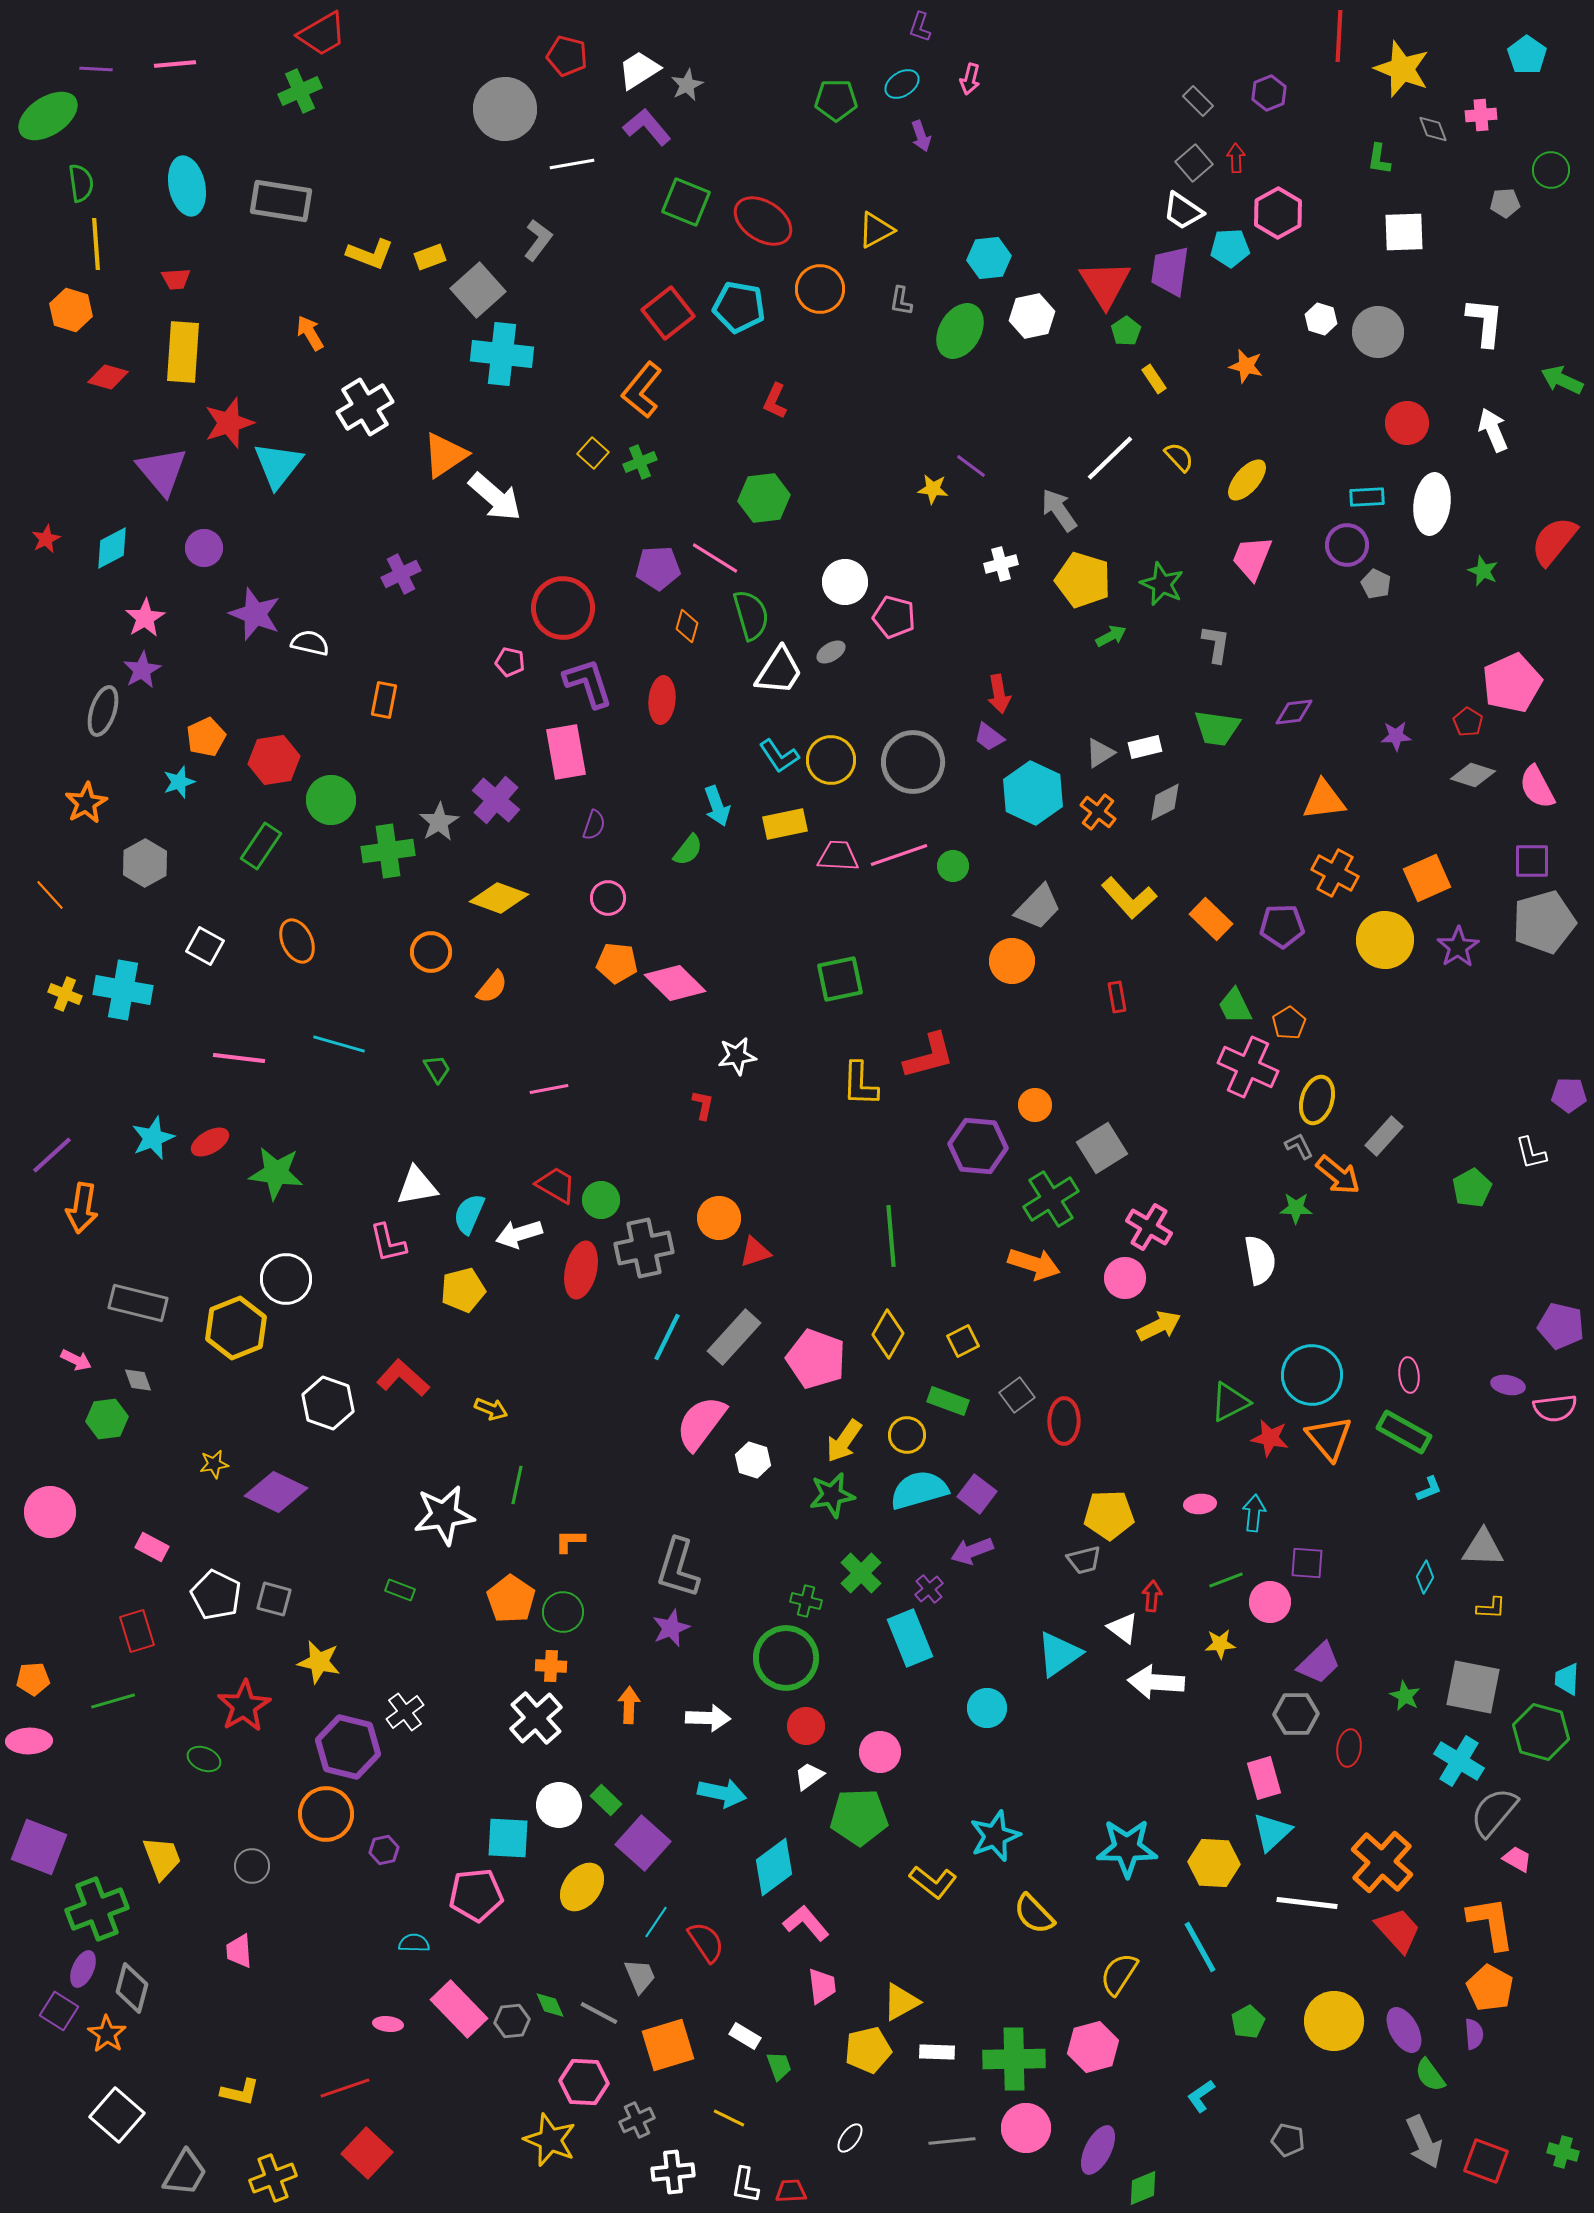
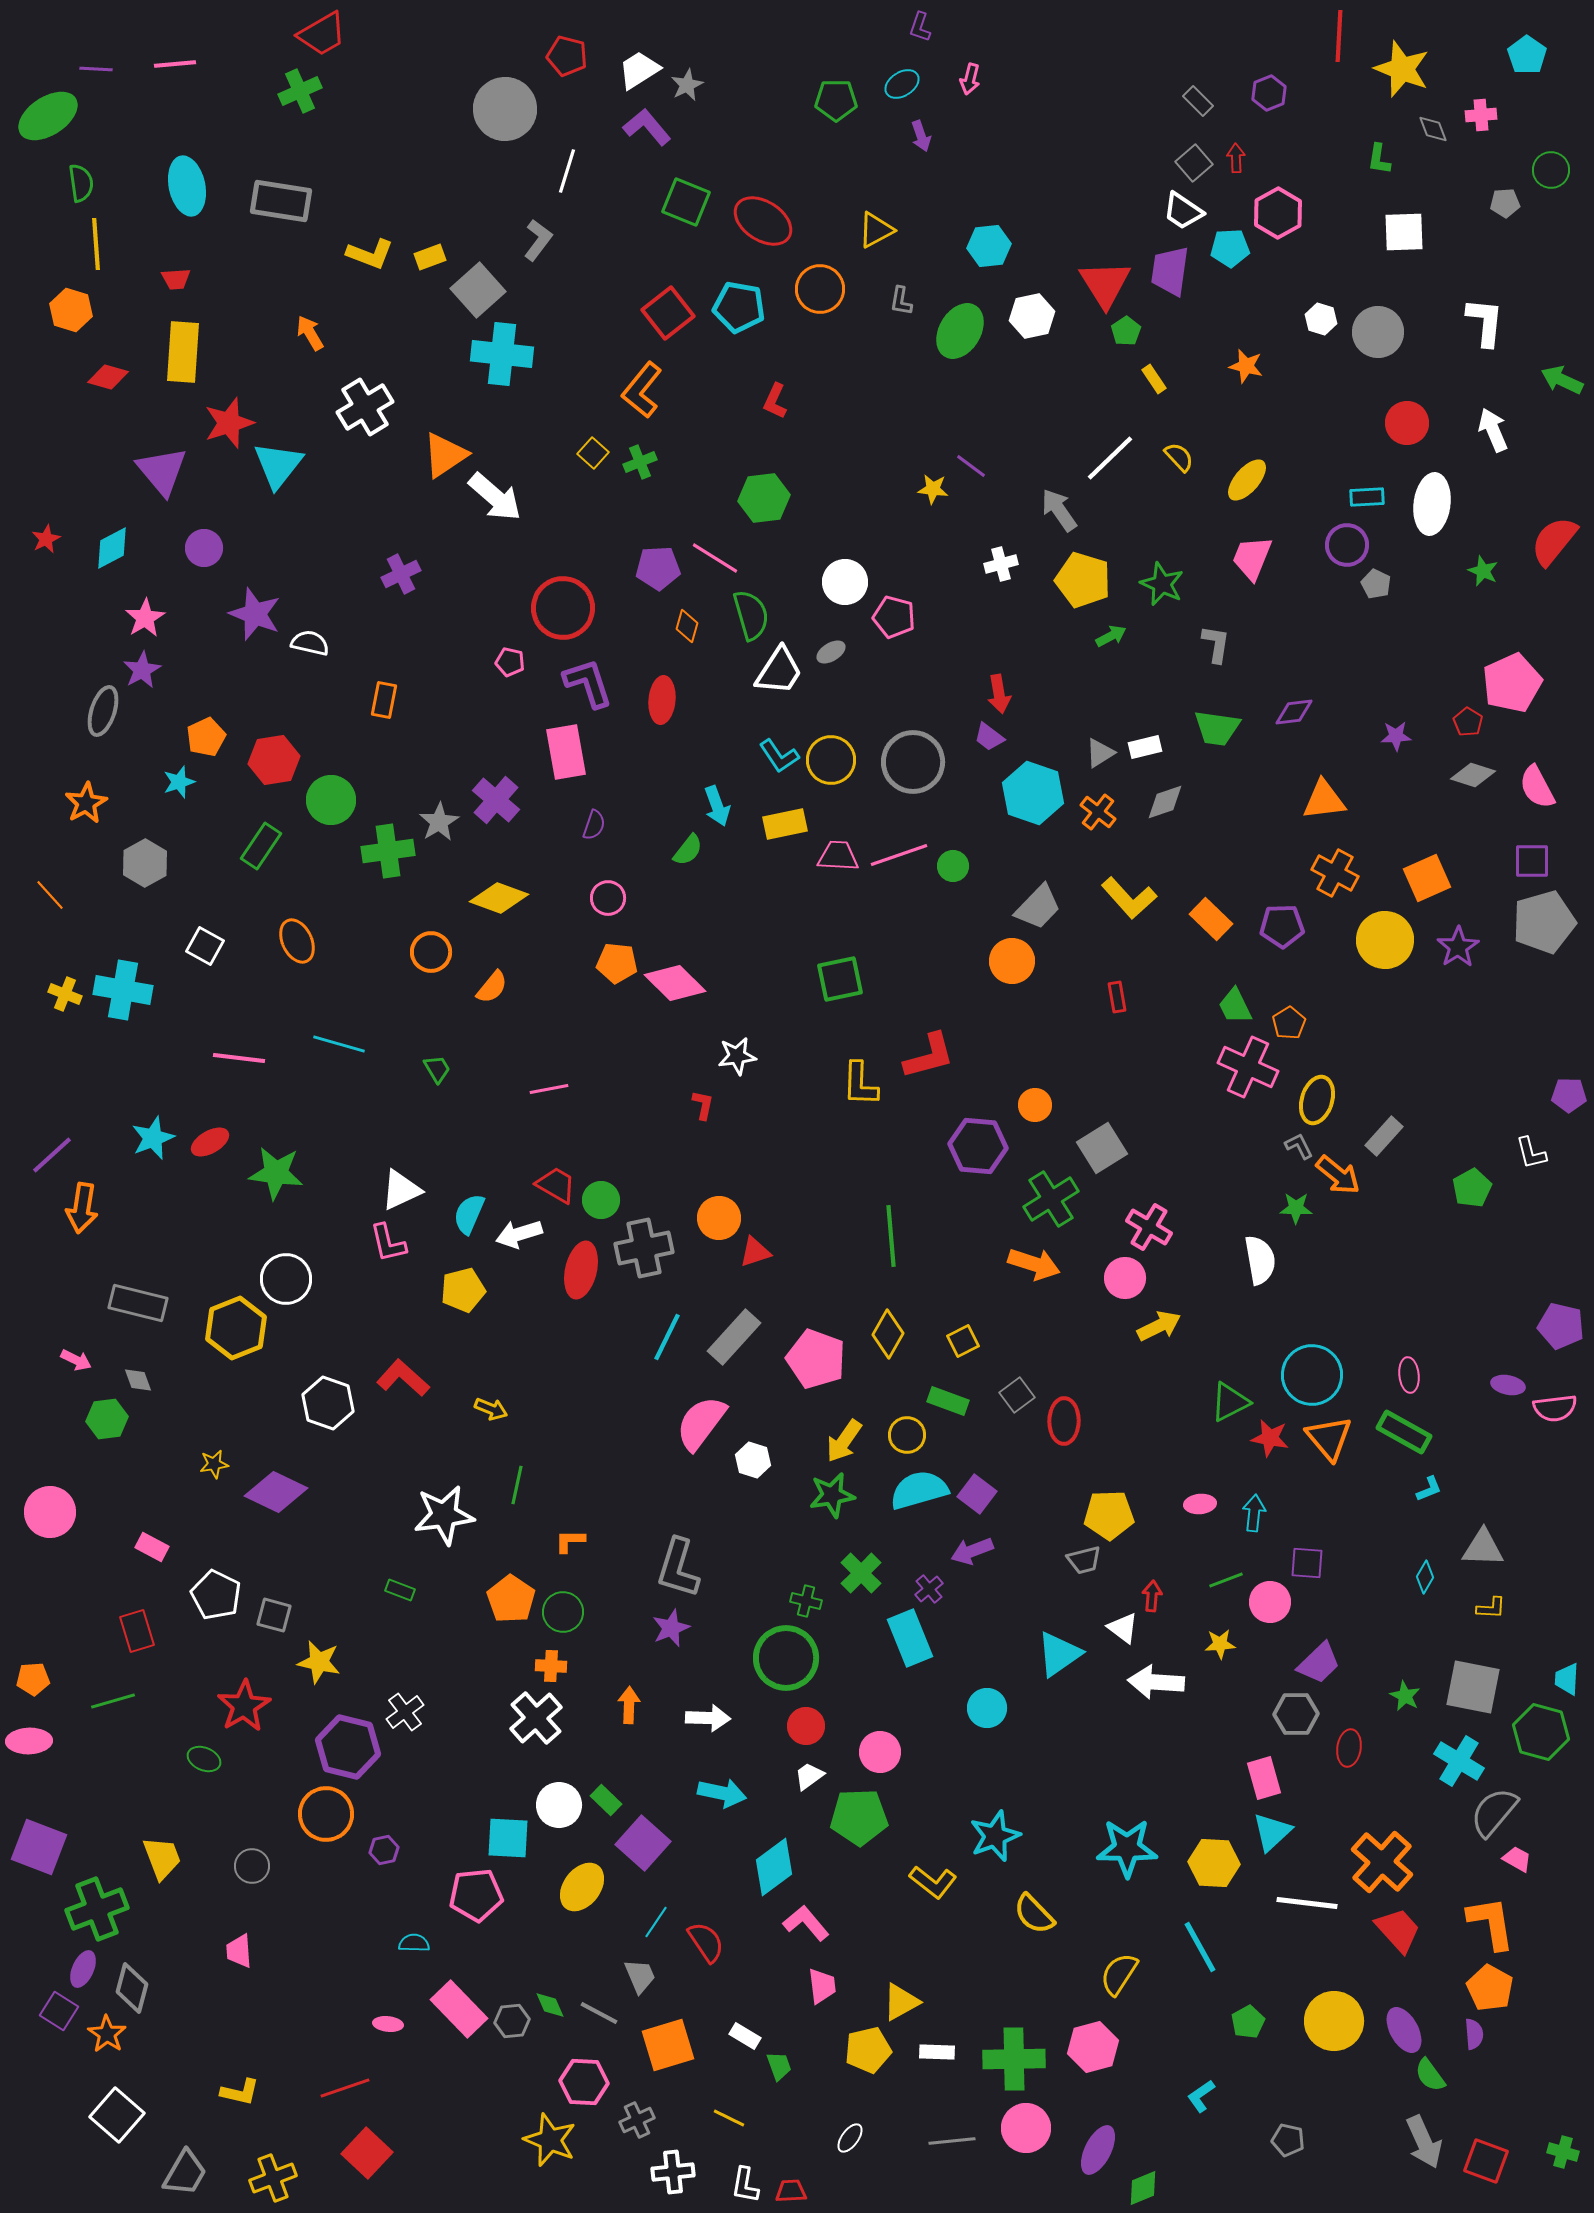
white line at (572, 164): moved 5 px left, 7 px down; rotated 63 degrees counterclockwise
cyan hexagon at (989, 258): moved 12 px up
cyan hexagon at (1033, 793): rotated 6 degrees counterclockwise
gray diamond at (1165, 802): rotated 9 degrees clockwise
white triangle at (417, 1186): moved 16 px left, 4 px down; rotated 15 degrees counterclockwise
gray square at (274, 1599): moved 16 px down
